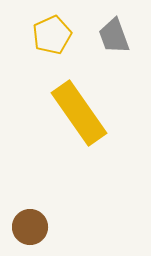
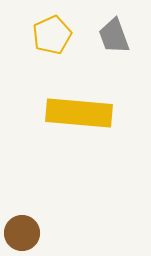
yellow rectangle: rotated 50 degrees counterclockwise
brown circle: moved 8 px left, 6 px down
